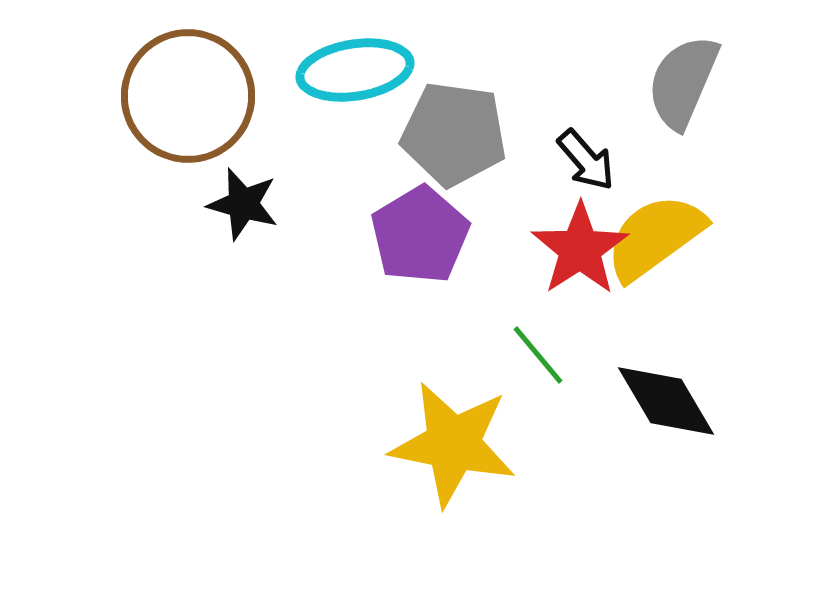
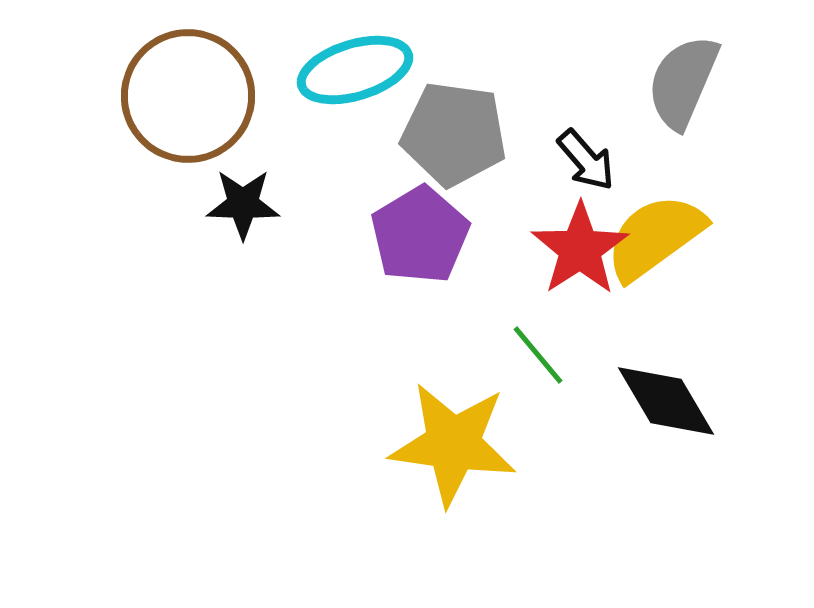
cyan ellipse: rotated 8 degrees counterclockwise
black star: rotated 14 degrees counterclockwise
yellow star: rotated 3 degrees counterclockwise
